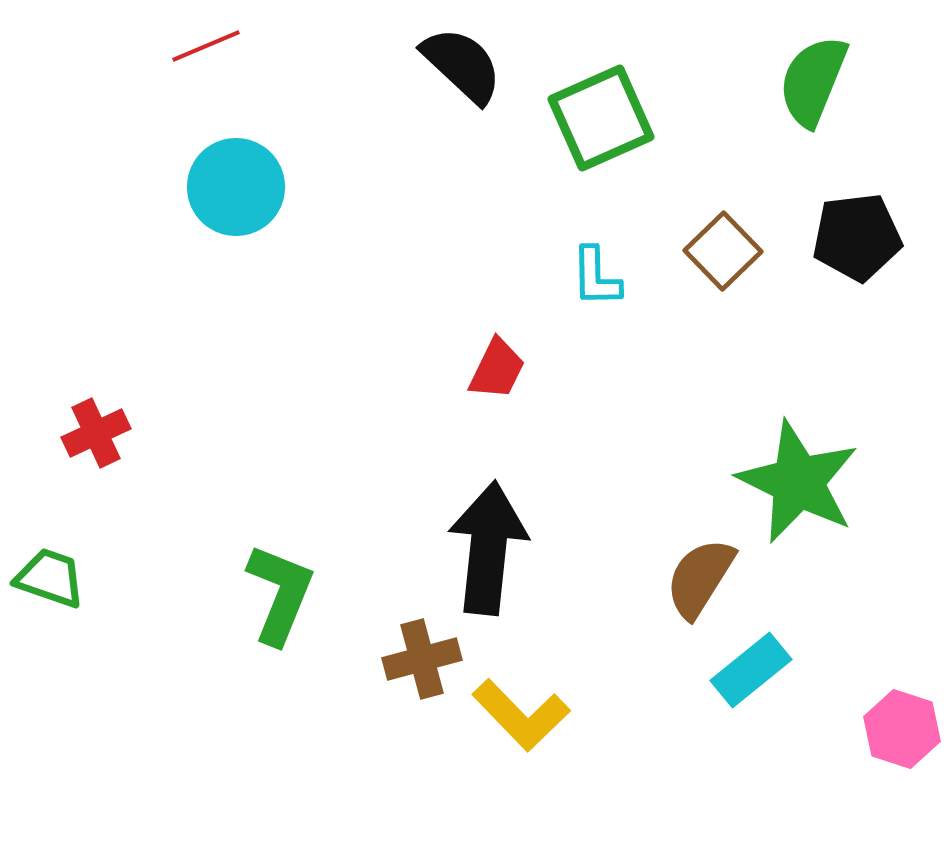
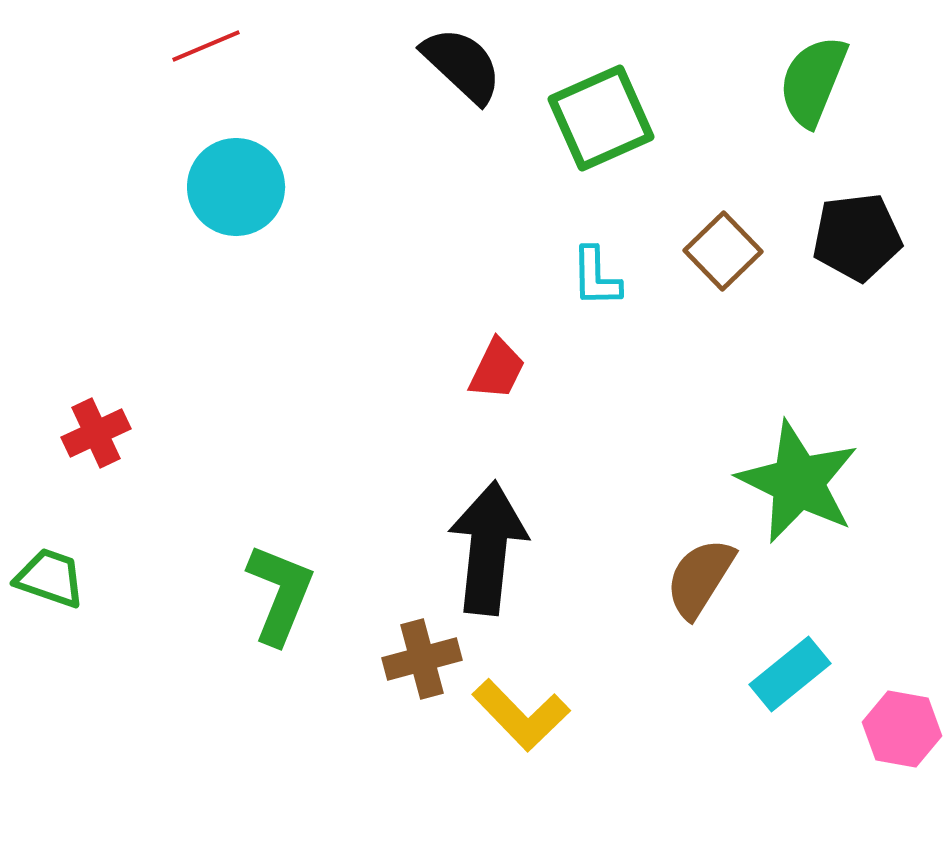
cyan rectangle: moved 39 px right, 4 px down
pink hexagon: rotated 8 degrees counterclockwise
